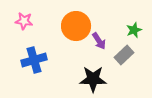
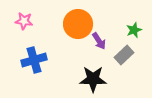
orange circle: moved 2 px right, 2 px up
